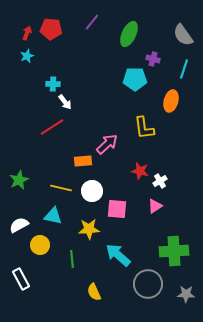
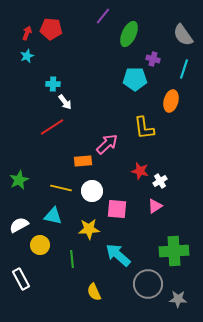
purple line: moved 11 px right, 6 px up
gray star: moved 8 px left, 5 px down
